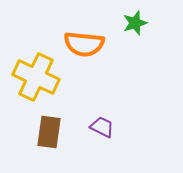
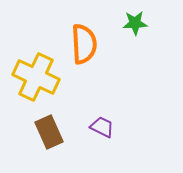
green star: rotated 15 degrees clockwise
orange semicircle: rotated 99 degrees counterclockwise
brown rectangle: rotated 32 degrees counterclockwise
